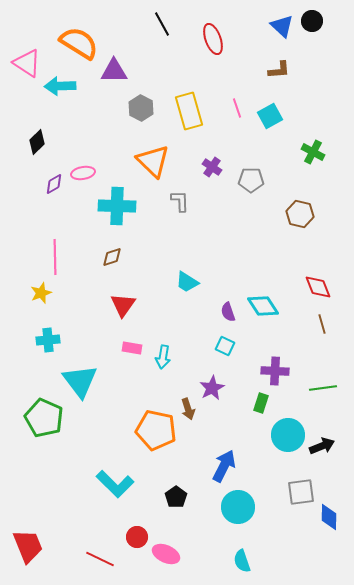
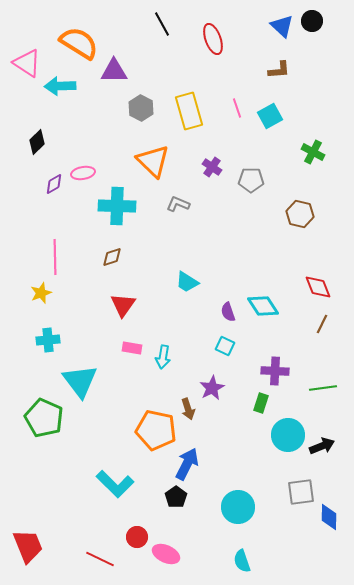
gray L-shape at (180, 201): moved 2 px left, 3 px down; rotated 65 degrees counterclockwise
brown line at (322, 324): rotated 42 degrees clockwise
blue arrow at (224, 466): moved 37 px left, 2 px up
